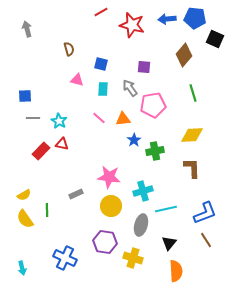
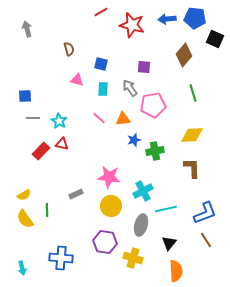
blue star at (134, 140): rotated 16 degrees clockwise
cyan cross at (143, 191): rotated 12 degrees counterclockwise
blue cross at (65, 258): moved 4 px left; rotated 20 degrees counterclockwise
